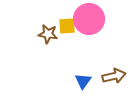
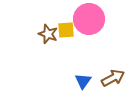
yellow square: moved 1 px left, 4 px down
brown star: rotated 12 degrees clockwise
brown arrow: moved 1 px left, 2 px down; rotated 15 degrees counterclockwise
